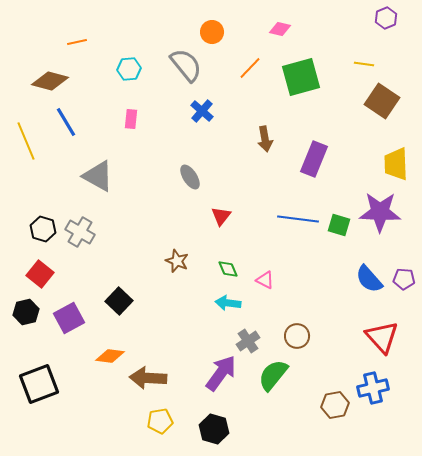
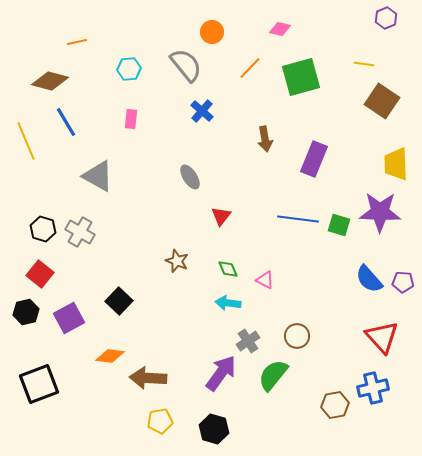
purple pentagon at (404, 279): moved 1 px left, 3 px down
